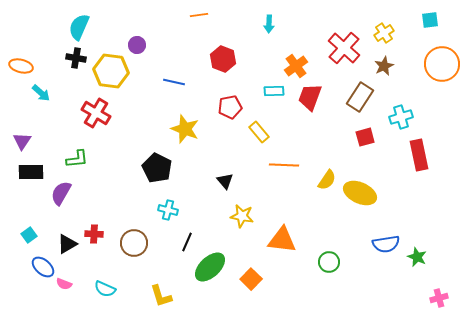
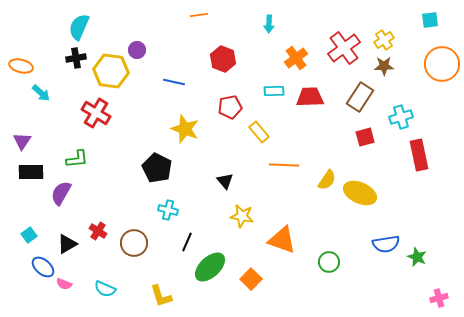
yellow cross at (384, 33): moved 7 px down
purple circle at (137, 45): moved 5 px down
red cross at (344, 48): rotated 12 degrees clockwise
black cross at (76, 58): rotated 18 degrees counterclockwise
orange cross at (296, 66): moved 8 px up
brown star at (384, 66): rotated 24 degrees clockwise
red trapezoid at (310, 97): rotated 68 degrees clockwise
red cross at (94, 234): moved 4 px right, 3 px up; rotated 30 degrees clockwise
orange triangle at (282, 240): rotated 12 degrees clockwise
